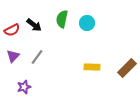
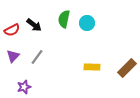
green semicircle: moved 2 px right
